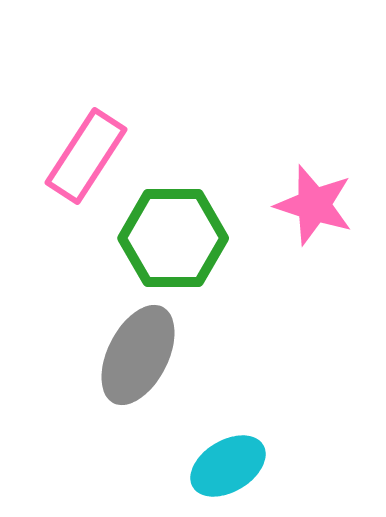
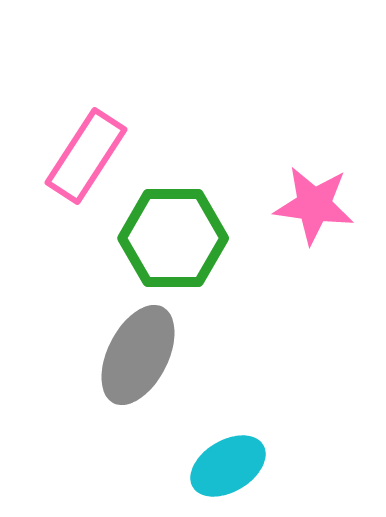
pink star: rotated 10 degrees counterclockwise
